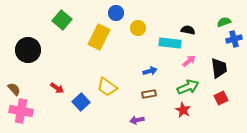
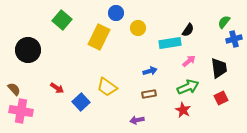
green semicircle: rotated 32 degrees counterclockwise
black semicircle: rotated 112 degrees clockwise
cyan rectangle: rotated 15 degrees counterclockwise
